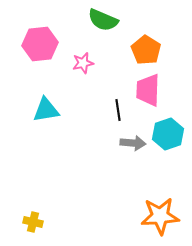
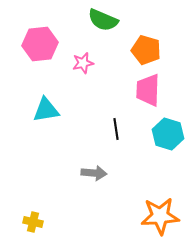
orange pentagon: rotated 16 degrees counterclockwise
black line: moved 2 px left, 19 px down
cyan hexagon: rotated 24 degrees counterclockwise
gray arrow: moved 39 px left, 30 px down
